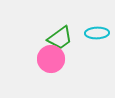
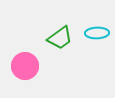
pink circle: moved 26 px left, 7 px down
